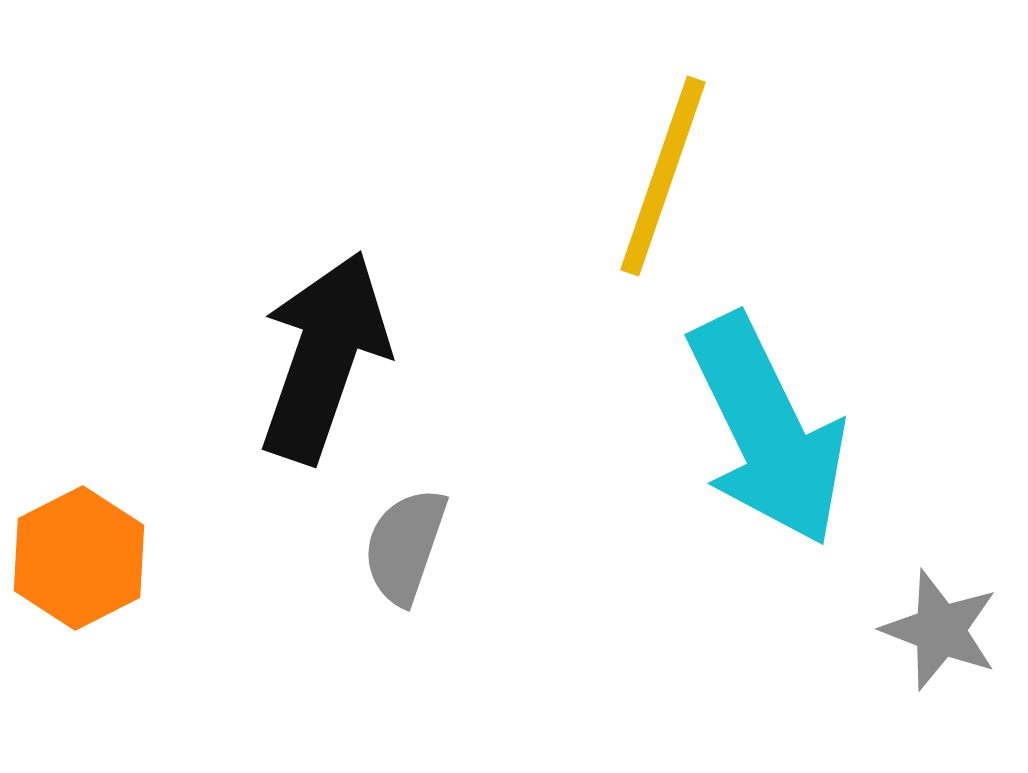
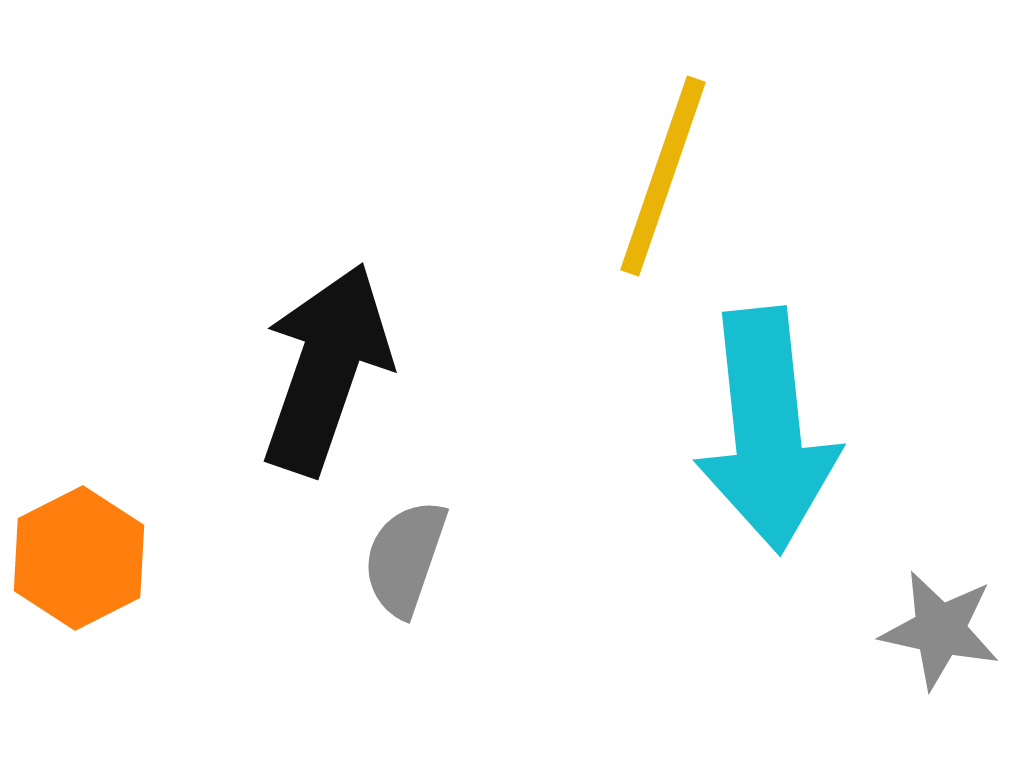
black arrow: moved 2 px right, 12 px down
cyan arrow: rotated 20 degrees clockwise
gray semicircle: moved 12 px down
gray star: rotated 9 degrees counterclockwise
